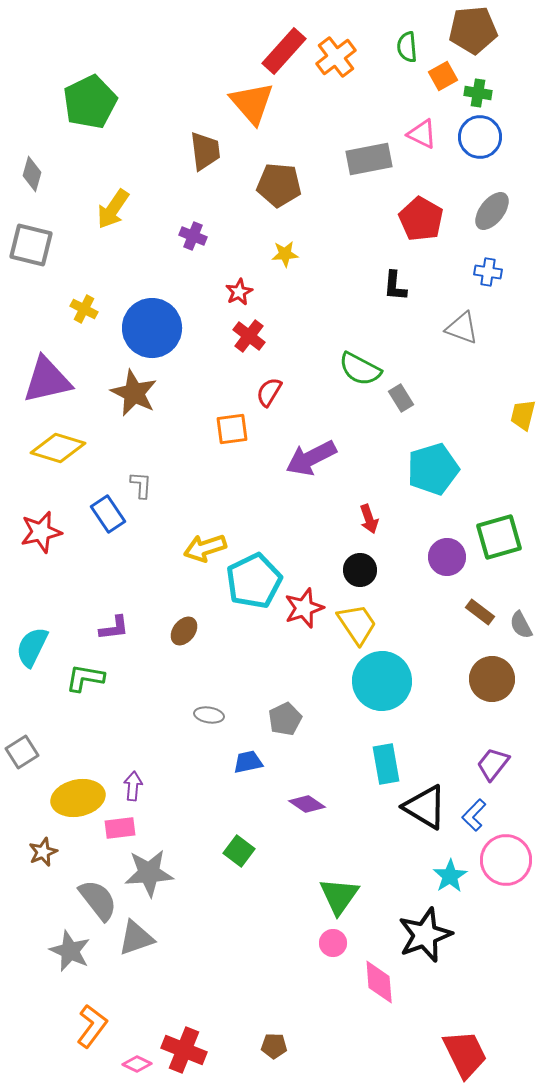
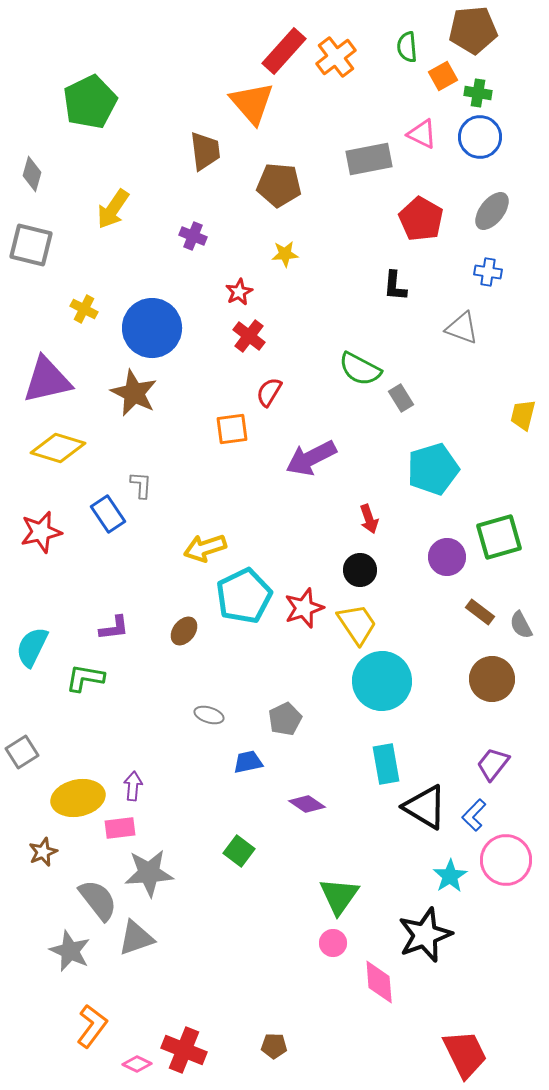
cyan pentagon at (254, 581): moved 10 px left, 15 px down
gray ellipse at (209, 715): rotated 8 degrees clockwise
